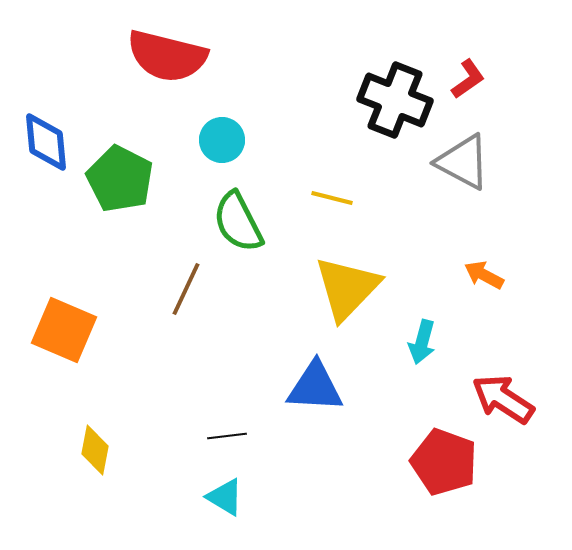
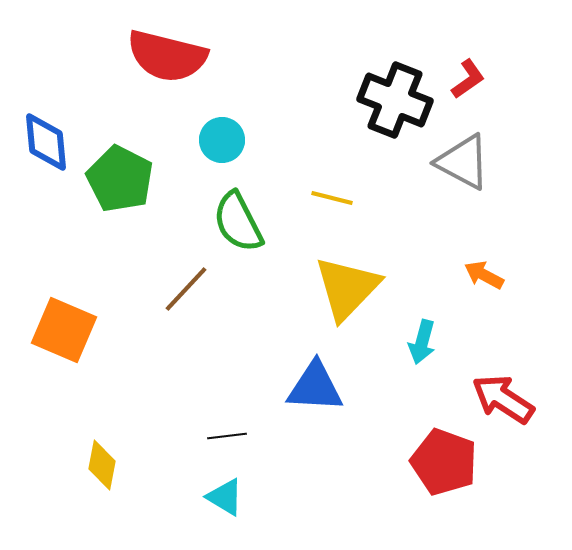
brown line: rotated 18 degrees clockwise
yellow diamond: moved 7 px right, 15 px down
